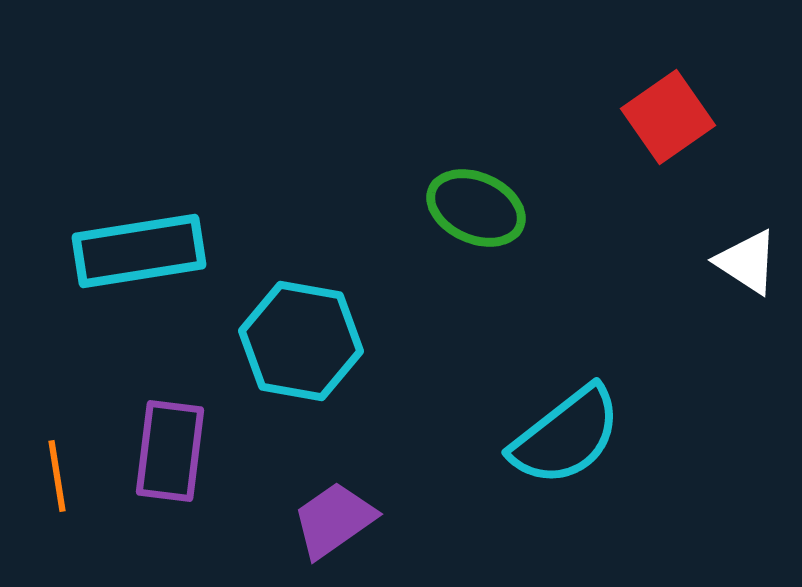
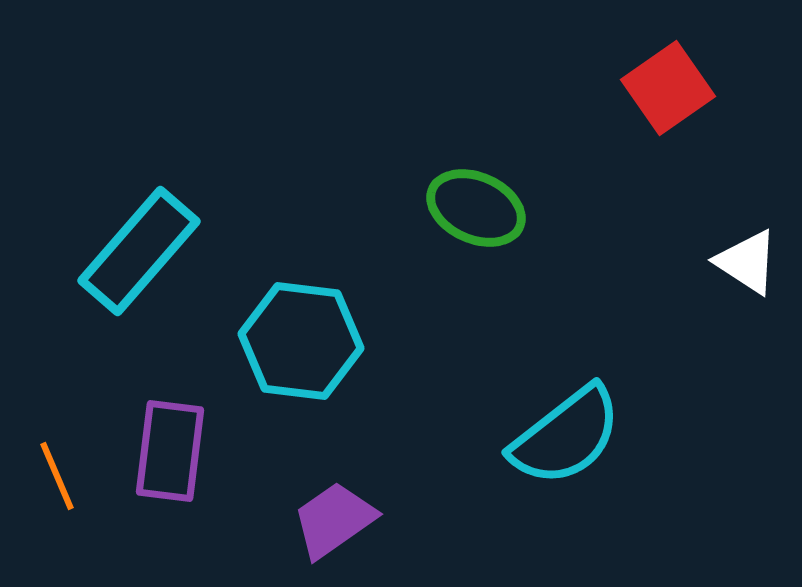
red square: moved 29 px up
cyan rectangle: rotated 40 degrees counterclockwise
cyan hexagon: rotated 3 degrees counterclockwise
orange line: rotated 14 degrees counterclockwise
